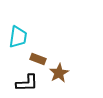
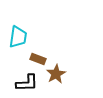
brown star: moved 3 px left, 1 px down
